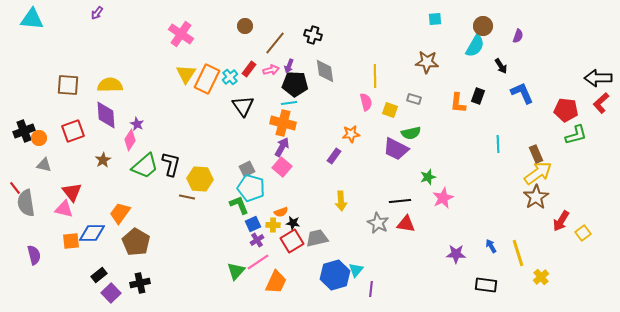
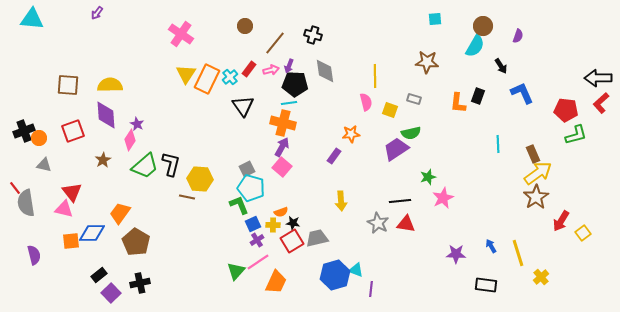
purple trapezoid at (396, 149): rotated 120 degrees clockwise
brown rectangle at (536, 154): moved 3 px left
cyan triangle at (356, 270): rotated 49 degrees counterclockwise
